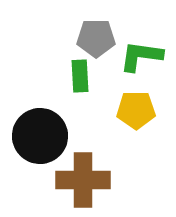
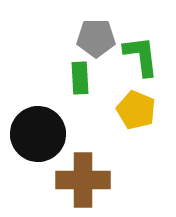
green L-shape: rotated 75 degrees clockwise
green rectangle: moved 2 px down
yellow pentagon: rotated 24 degrees clockwise
black circle: moved 2 px left, 2 px up
